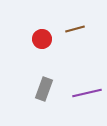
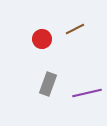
brown line: rotated 12 degrees counterclockwise
gray rectangle: moved 4 px right, 5 px up
